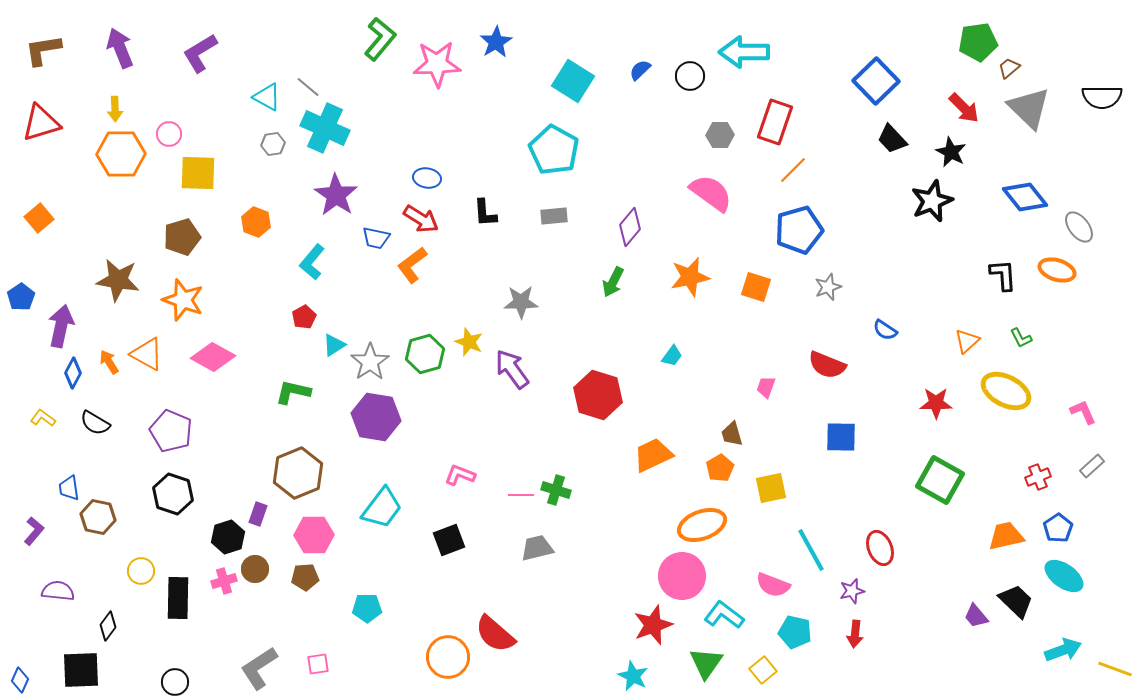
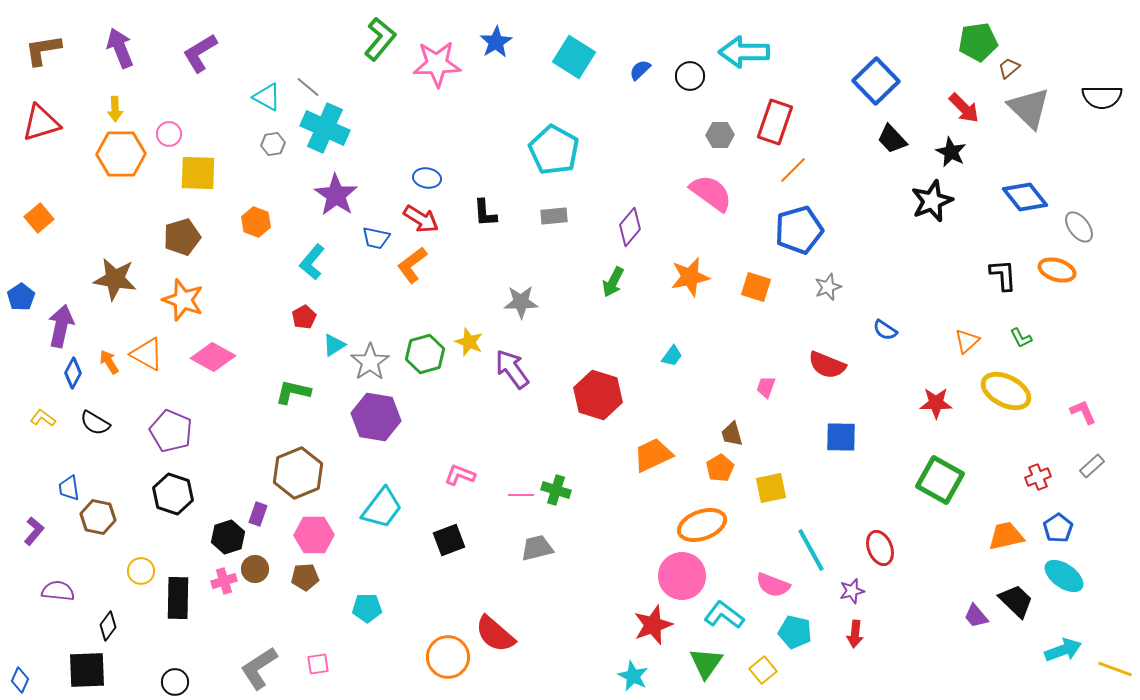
cyan square at (573, 81): moved 1 px right, 24 px up
brown star at (118, 280): moved 3 px left, 1 px up
black square at (81, 670): moved 6 px right
